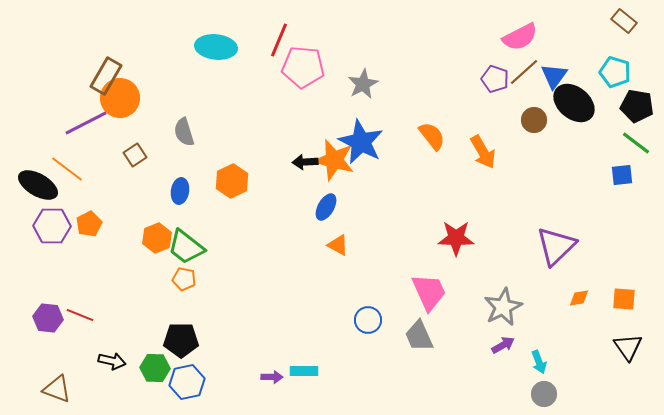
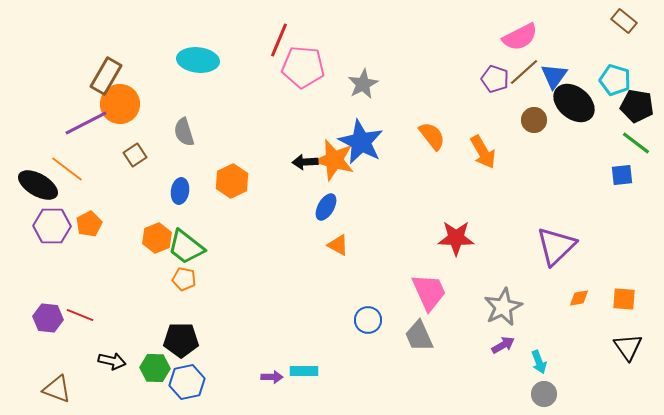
cyan ellipse at (216, 47): moved 18 px left, 13 px down
cyan pentagon at (615, 72): moved 8 px down
orange circle at (120, 98): moved 6 px down
